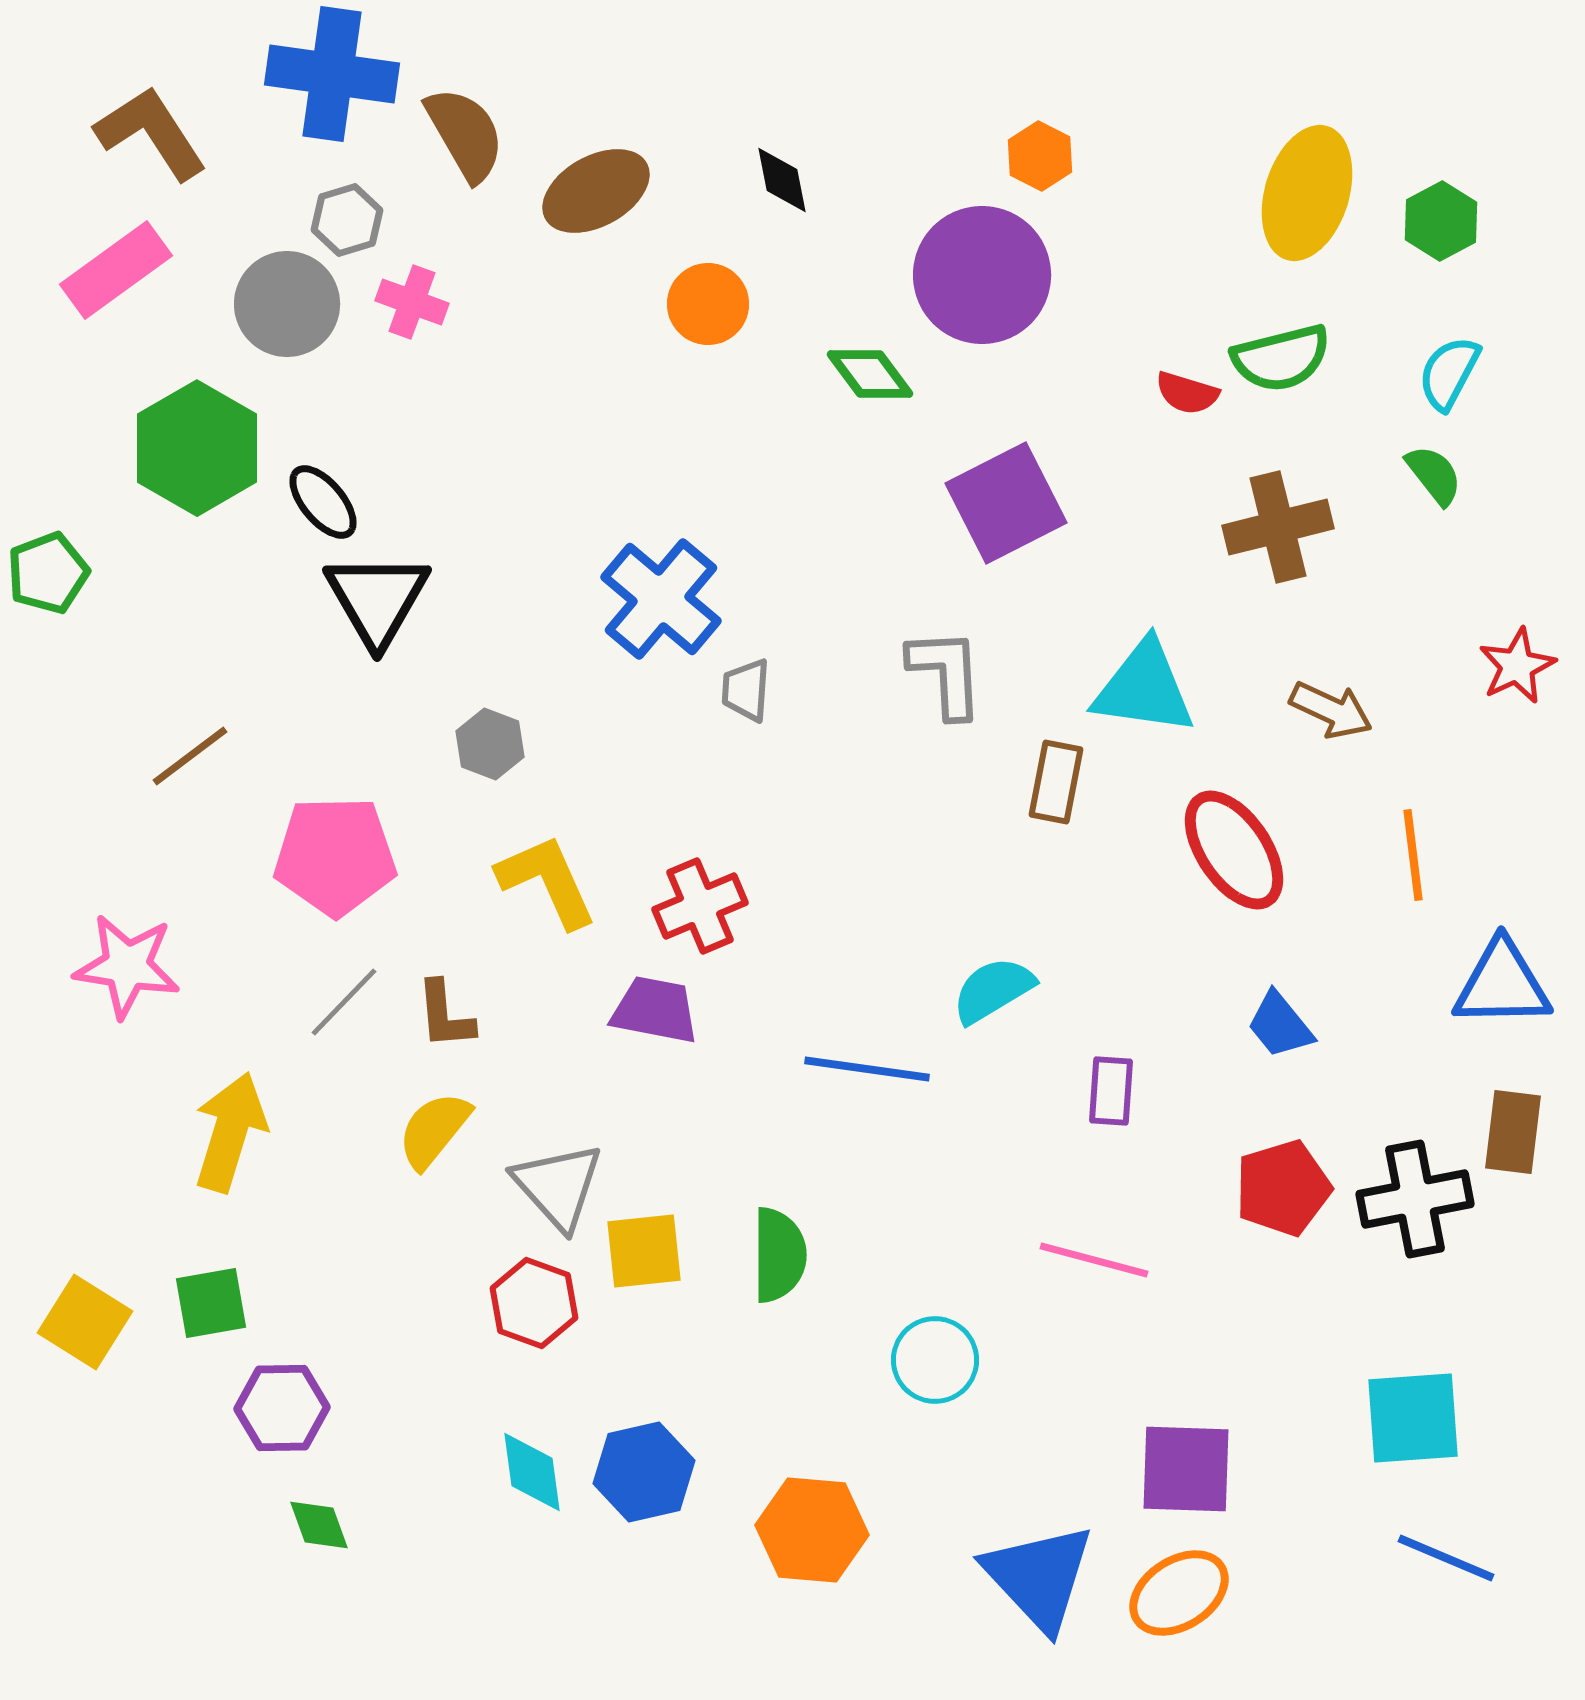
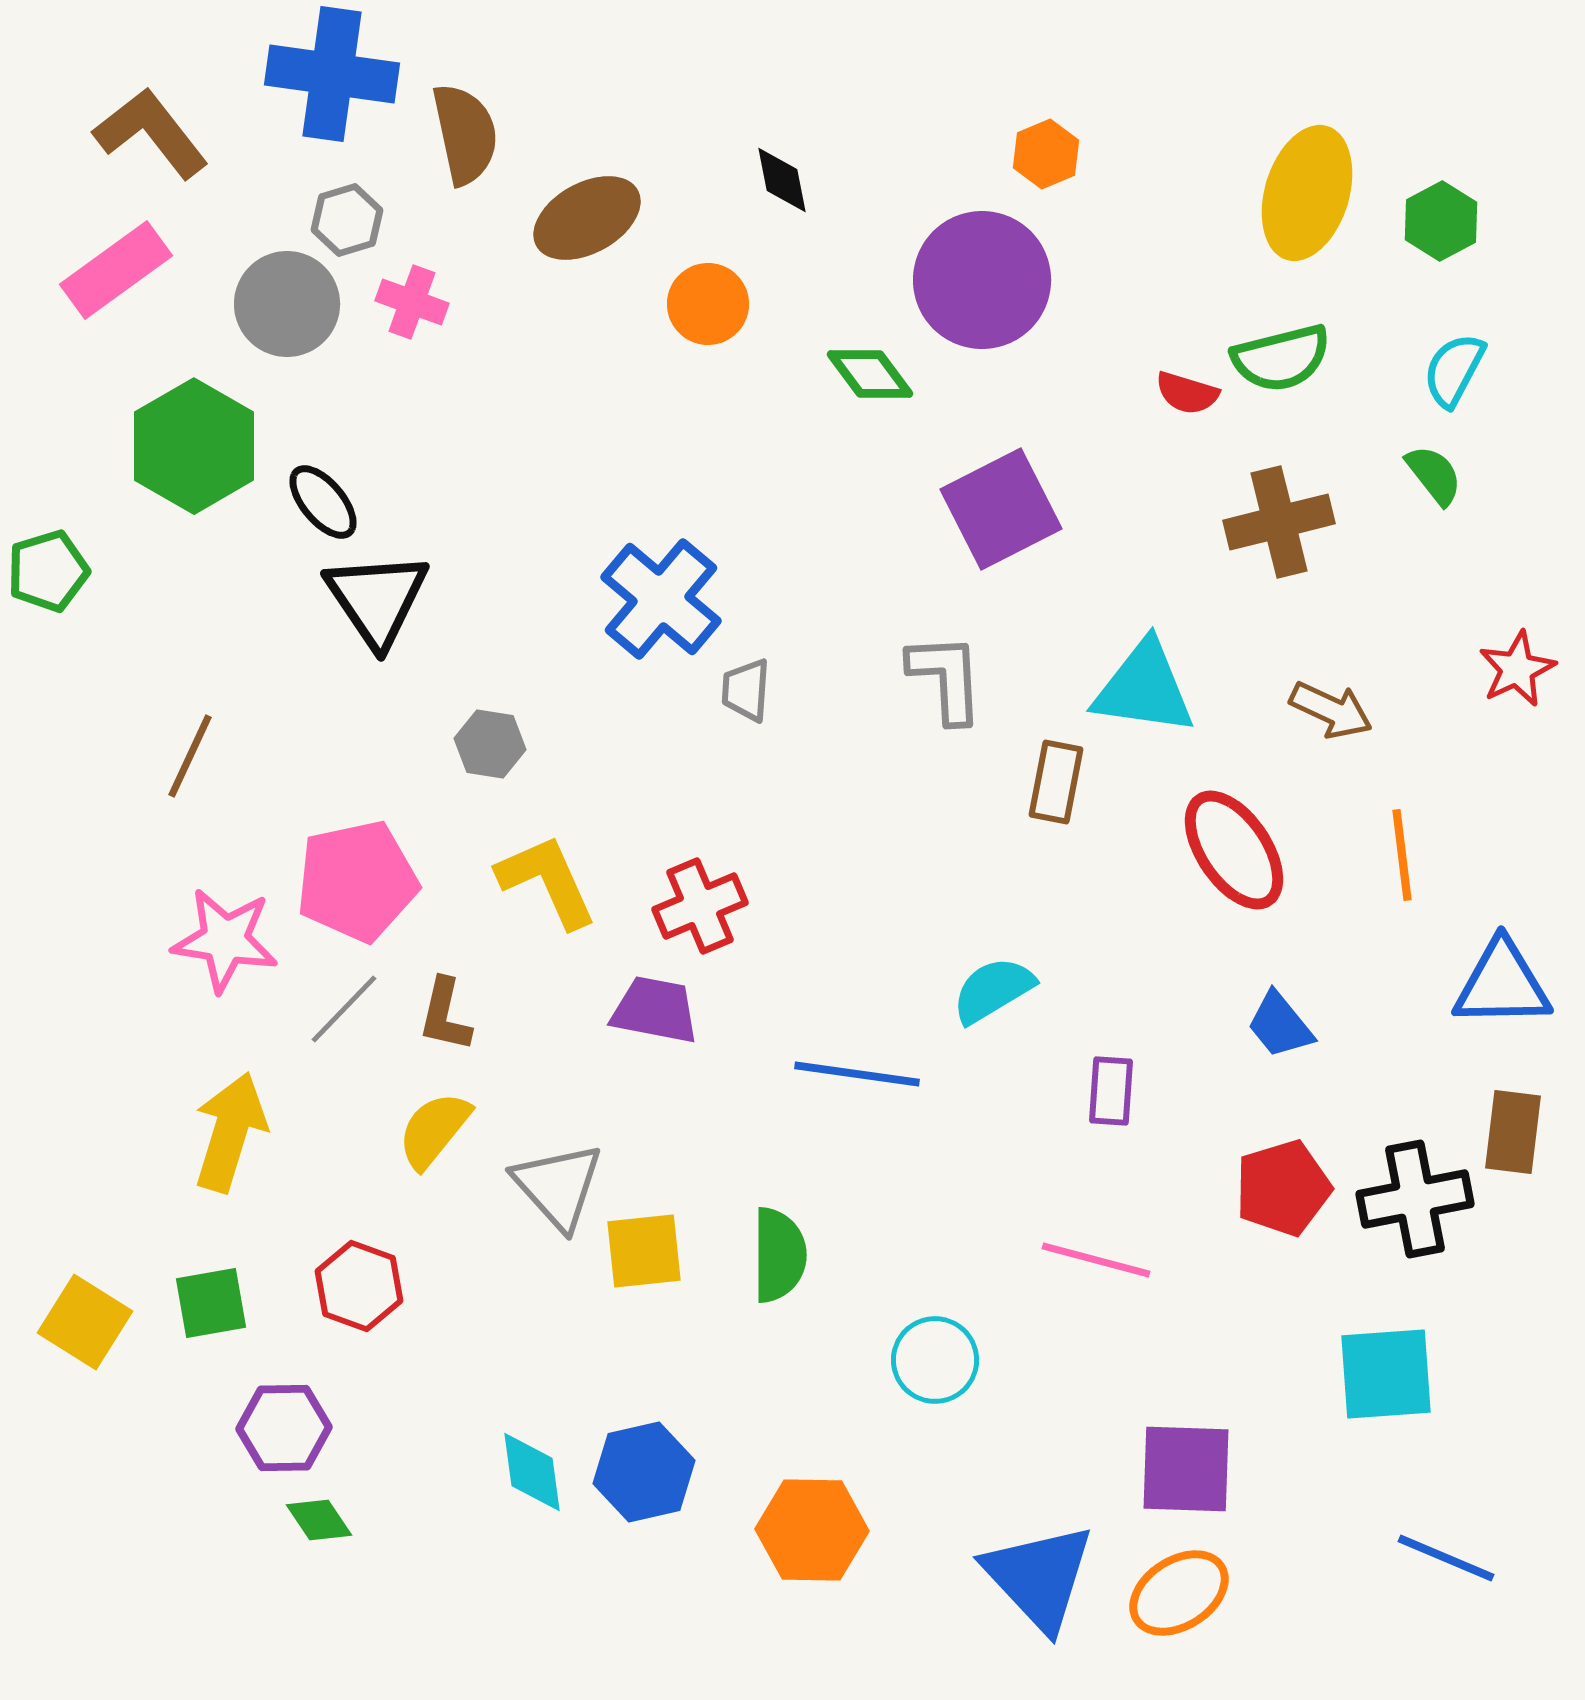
brown L-shape at (151, 133): rotated 5 degrees counterclockwise
brown semicircle at (465, 134): rotated 18 degrees clockwise
orange hexagon at (1040, 156): moved 6 px right, 2 px up; rotated 10 degrees clockwise
brown ellipse at (596, 191): moved 9 px left, 27 px down
purple circle at (982, 275): moved 5 px down
cyan semicircle at (1449, 373): moved 5 px right, 3 px up
green hexagon at (197, 448): moved 3 px left, 2 px up
purple square at (1006, 503): moved 5 px left, 6 px down
brown cross at (1278, 527): moved 1 px right, 5 px up
green pentagon at (48, 573): moved 2 px up; rotated 4 degrees clockwise
black triangle at (377, 599): rotated 4 degrees counterclockwise
red star at (1517, 666): moved 3 px down
gray L-shape at (946, 673): moved 5 px down
gray hexagon at (490, 744): rotated 12 degrees counterclockwise
brown line at (190, 756): rotated 28 degrees counterclockwise
orange line at (1413, 855): moved 11 px left
pink pentagon at (335, 856): moved 22 px right, 25 px down; rotated 11 degrees counterclockwise
pink star at (127, 966): moved 98 px right, 26 px up
gray line at (344, 1002): moved 7 px down
brown L-shape at (445, 1015): rotated 18 degrees clockwise
blue line at (867, 1069): moved 10 px left, 5 px down
pink line at (1094, 1260): moved 2 px right
red hexagon at (534, 1303): moved 175 px left, 17 px up
purple hexagon at (282, 1408): moved 2 px right, 20 px down
cyan square at (1413, 1418): moved 27 px left, 44 px up
green diamond at (319, 1525): moved 5 px up; rotated 14 degrees counterclockwise
orange hexagon at (812, 1530): rotated 4 degrees counterclockwise
